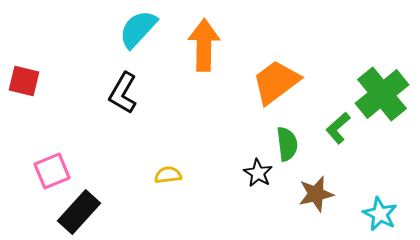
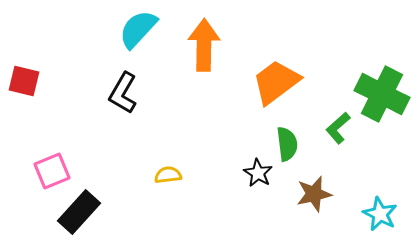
green cross: rotated 24 degrees counterclockwise
brown star: moved 2 px left
